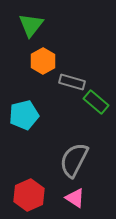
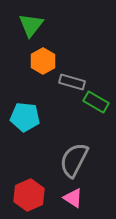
green rectangle: rotated 10 degrees counterclockwise
cyan pentagon: moved 1 px right, 2 px down; rotated 20 degrees clockwise
pink triangle: moved 2 px left
